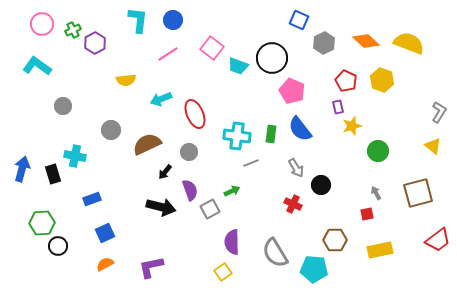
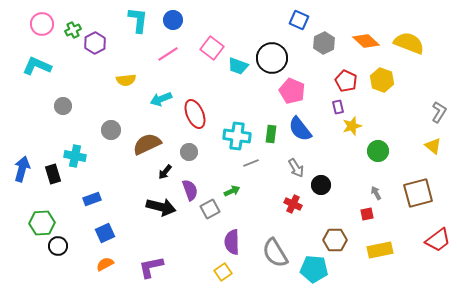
cyan L-shape at (37, 66): rotated 12 degrees counterclockwise
